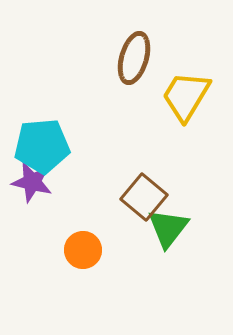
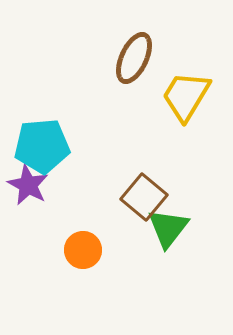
brown ellipse: rotated 9 degrees clockwise
purple star: moved 4 px left, 3 px down; rotated 15 degrees clockwise
